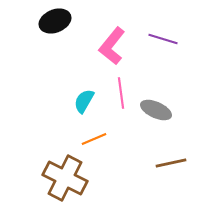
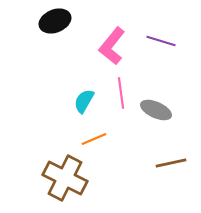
purple line: moved 2 px left, 2 px down
